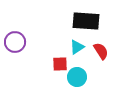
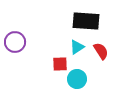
cyan circle: moved 2 px down
